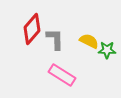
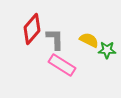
yellow semicircle: moved 1 px up
pink rectangle: moved 10 px up
